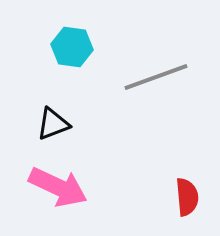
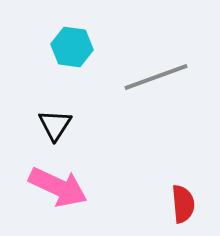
black triangle: moved 2 px right, 1 px down; rotated 36 degrees counterclockwise
red semicircle: moved 4 px left, 7 px down
